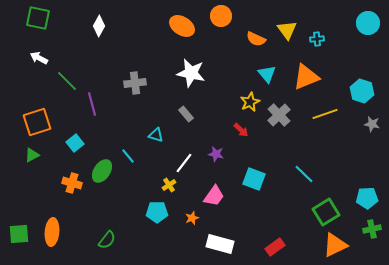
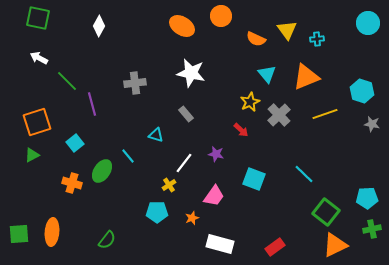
green square at (326, 212): rotated 20 degrees counterclockwise
